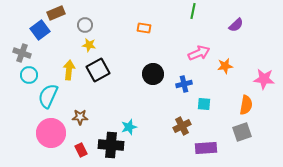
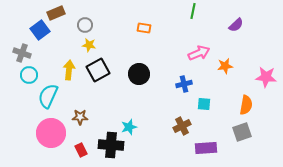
black circle: moved 14 px left
pink star: moved 2 px right, 2 px up
